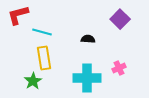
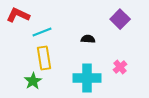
red L-shape: rotated 40 degrees clockwise
cyan line: rotated 36 degrees counterclockwise
pink cross: moved 1 px right, 1 px up; rotated 16 degrees counterclockwise
